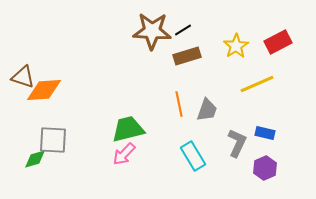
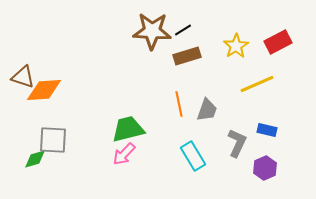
blue rectangle: moved 2 px right, 3 px up
